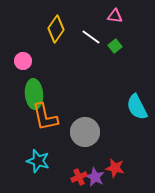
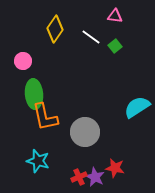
yellow diamond: moved 1 px left
cyan semicircle: rotated 84 degrees clockwise
